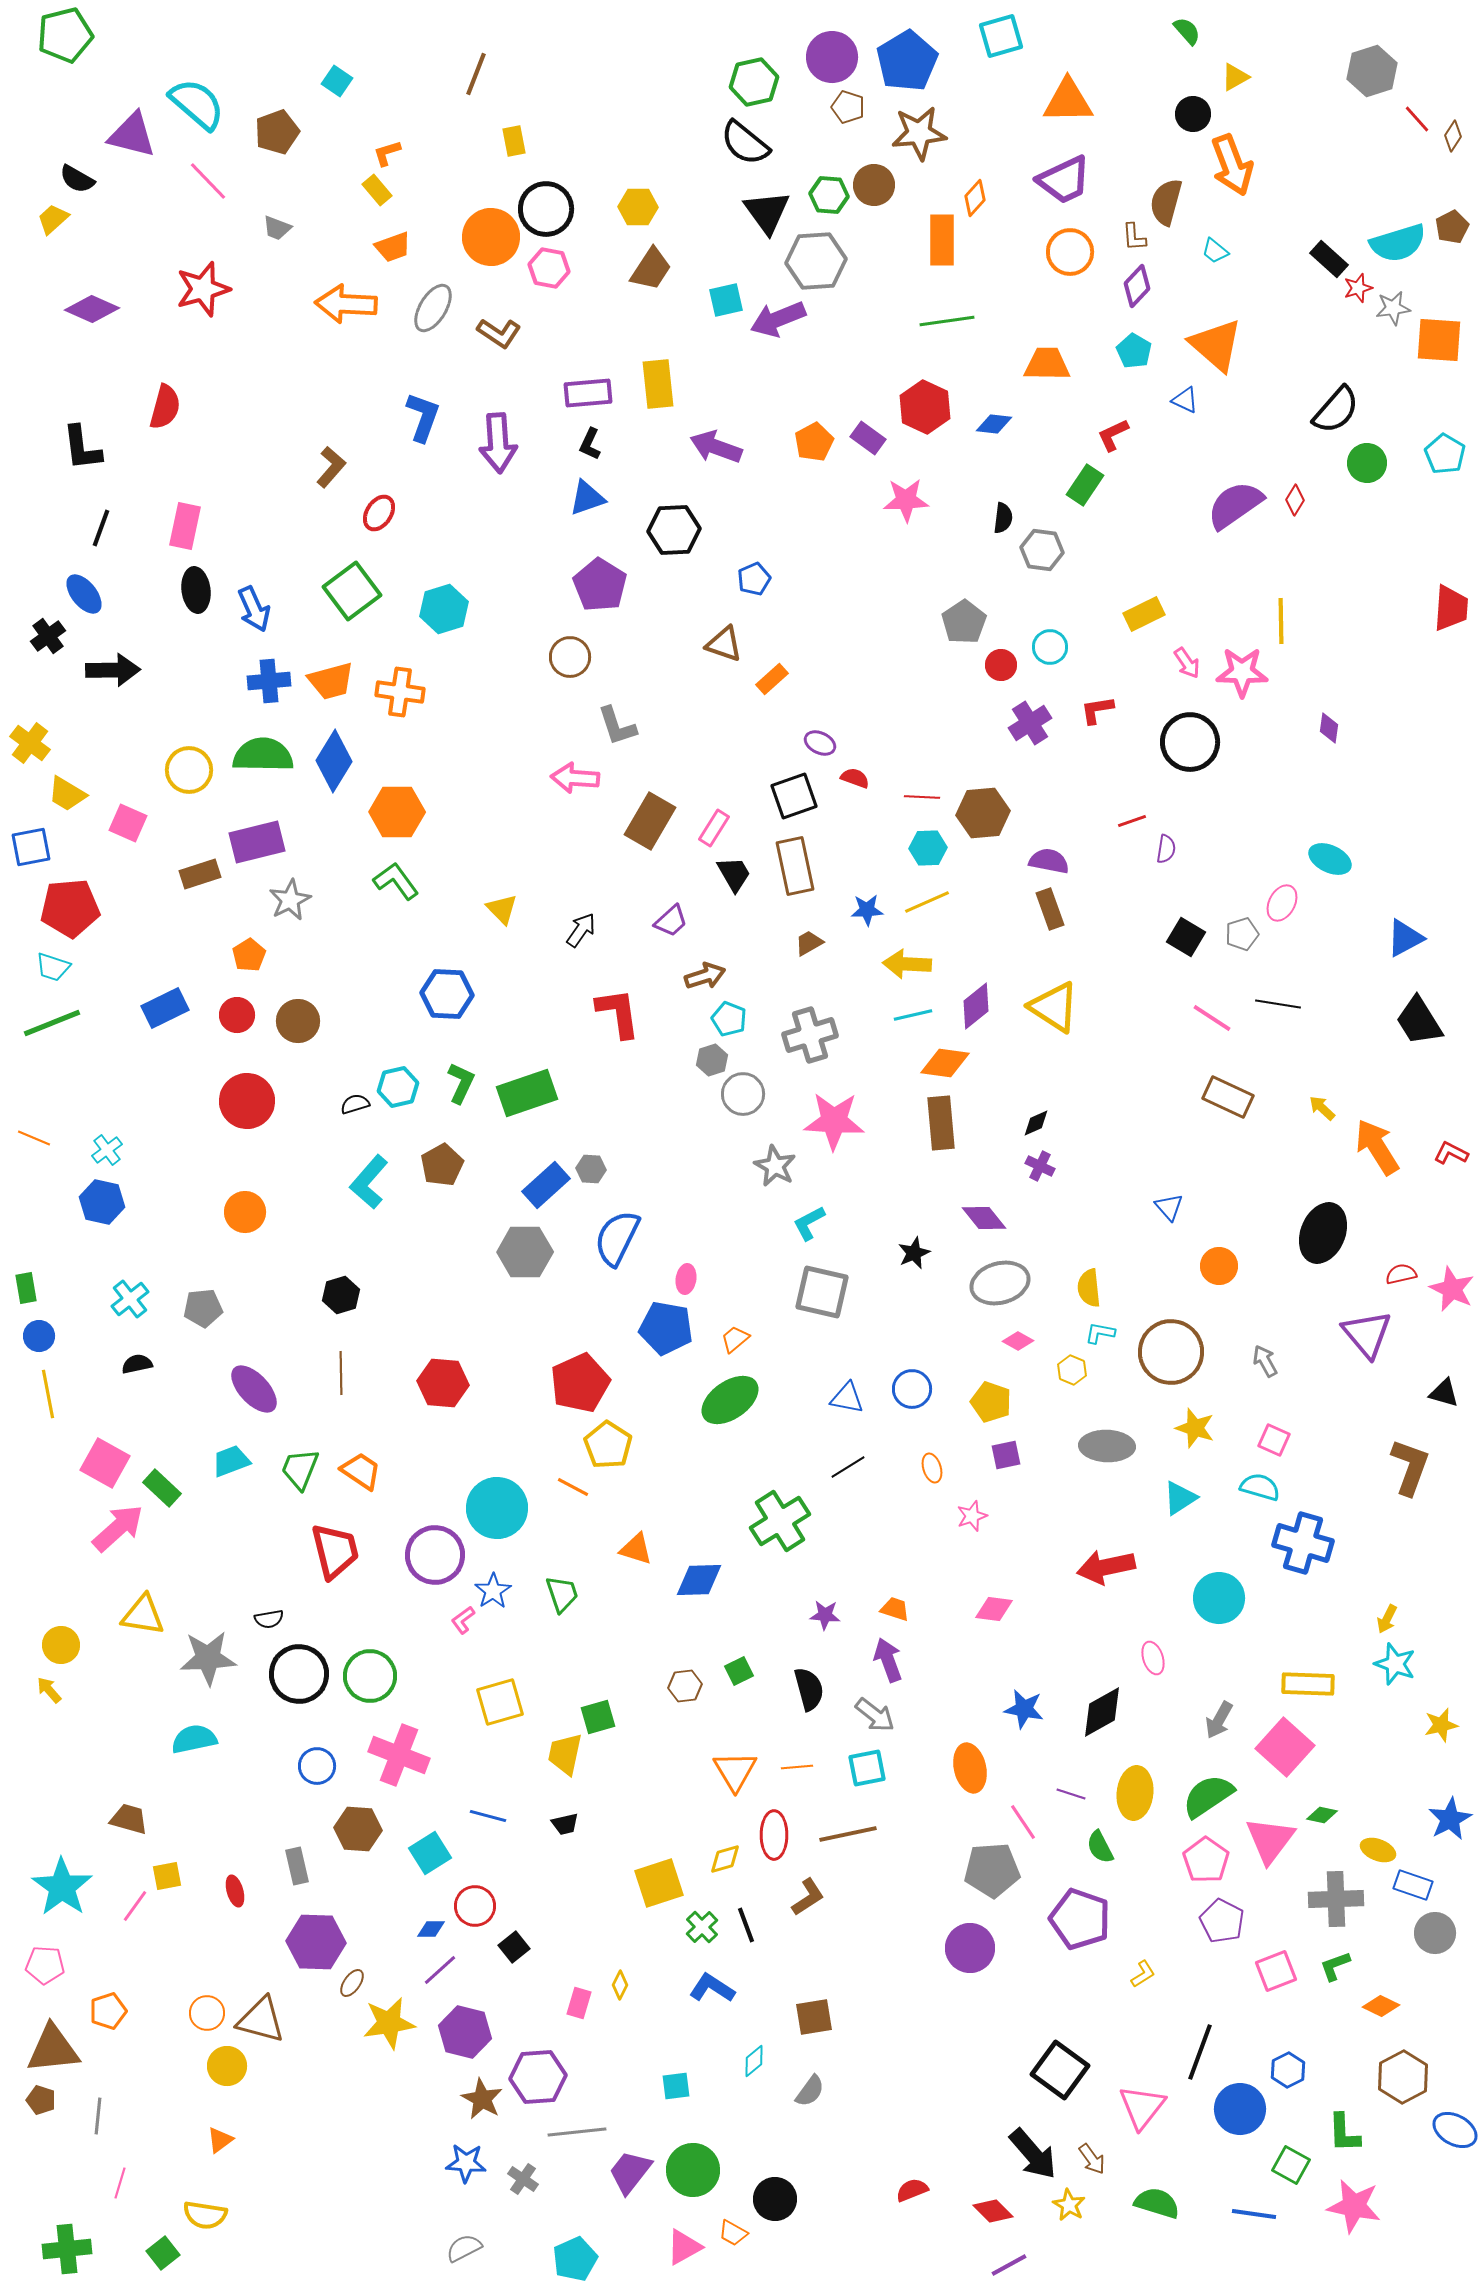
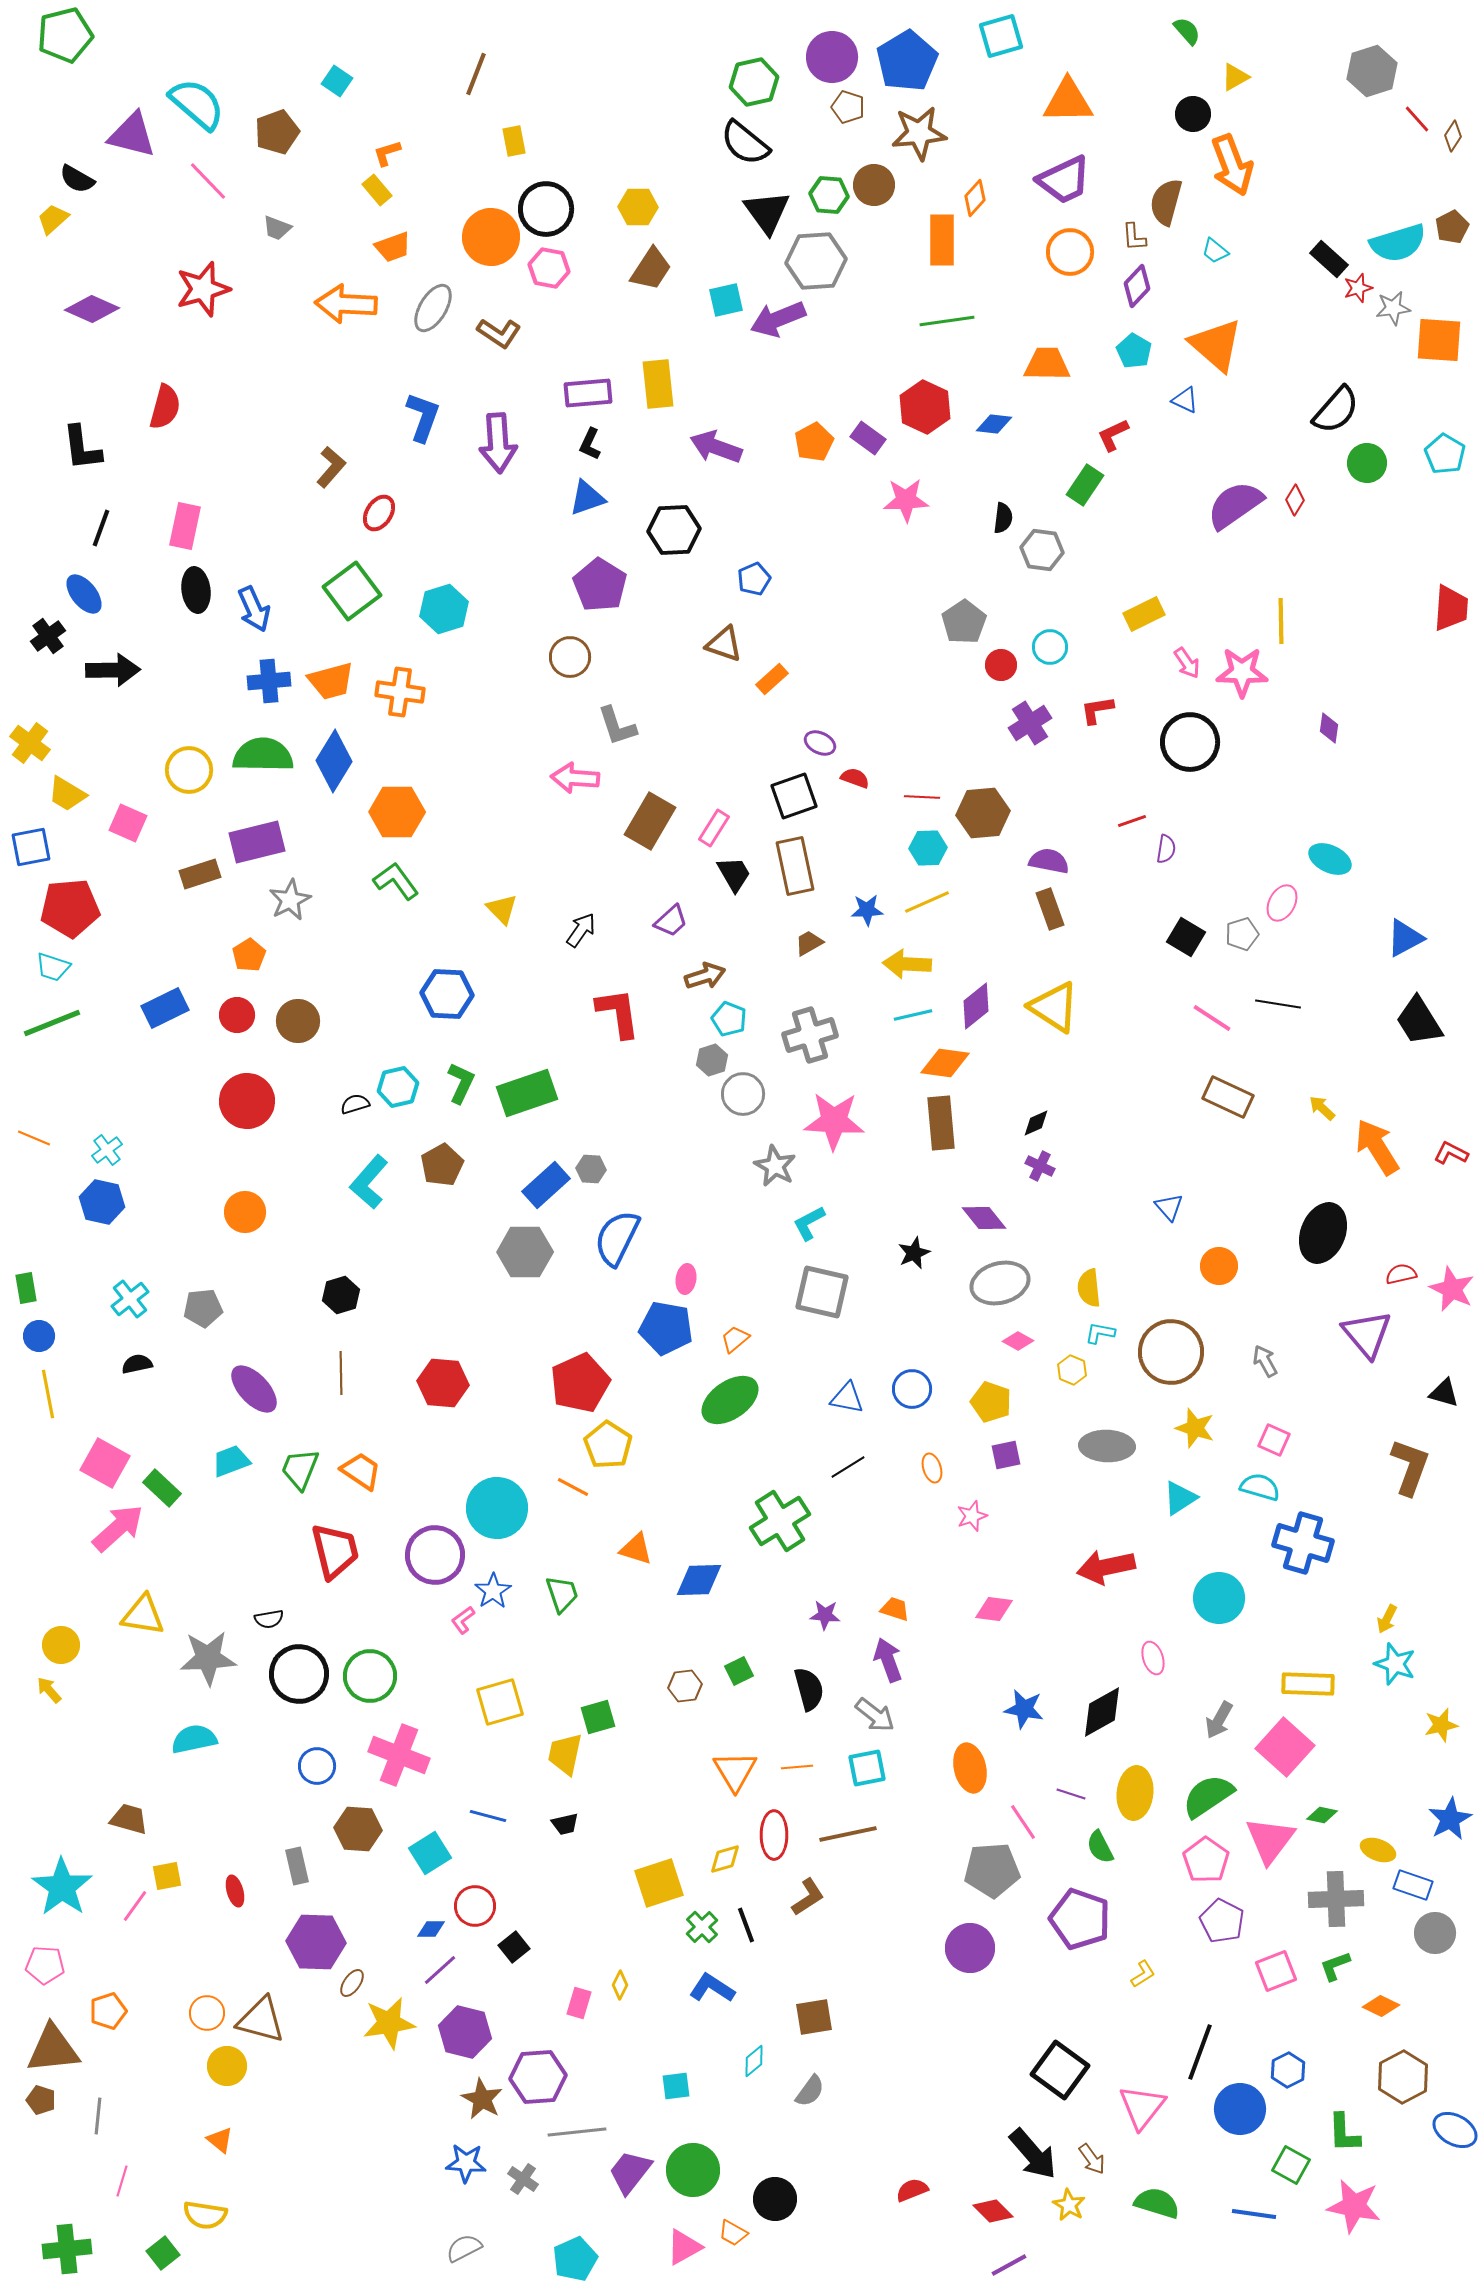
orange triangle at (220, 2140): rotated 44 degrees counterclockwise
pink line at (120, 2183): moved 2 px right, 2 px up
